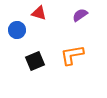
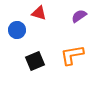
purple semicircle: moved 1 px left, 1 px down
